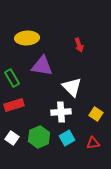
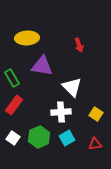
red rectangle: rotated 36 degrees counterclockwise
white square: moved 1 px right
red triangle: moved 2 px right, 1 px down
